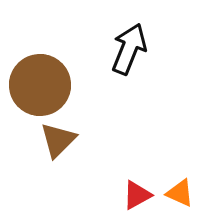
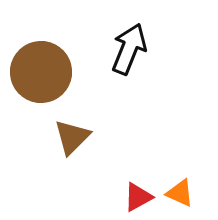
brown circle: moved 1 px right, 13 px up
brown triangle: moved 14 px right, 3 px up
red triangle: moved 1 px right, 2 px down
